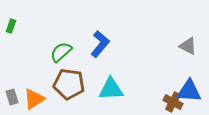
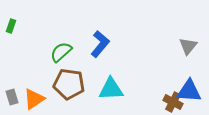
gray triangle: rotated 42 degrees clockwise
